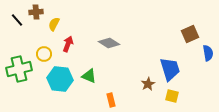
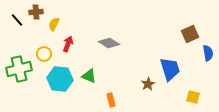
yellow square: moved 21 px right, 1 px down
